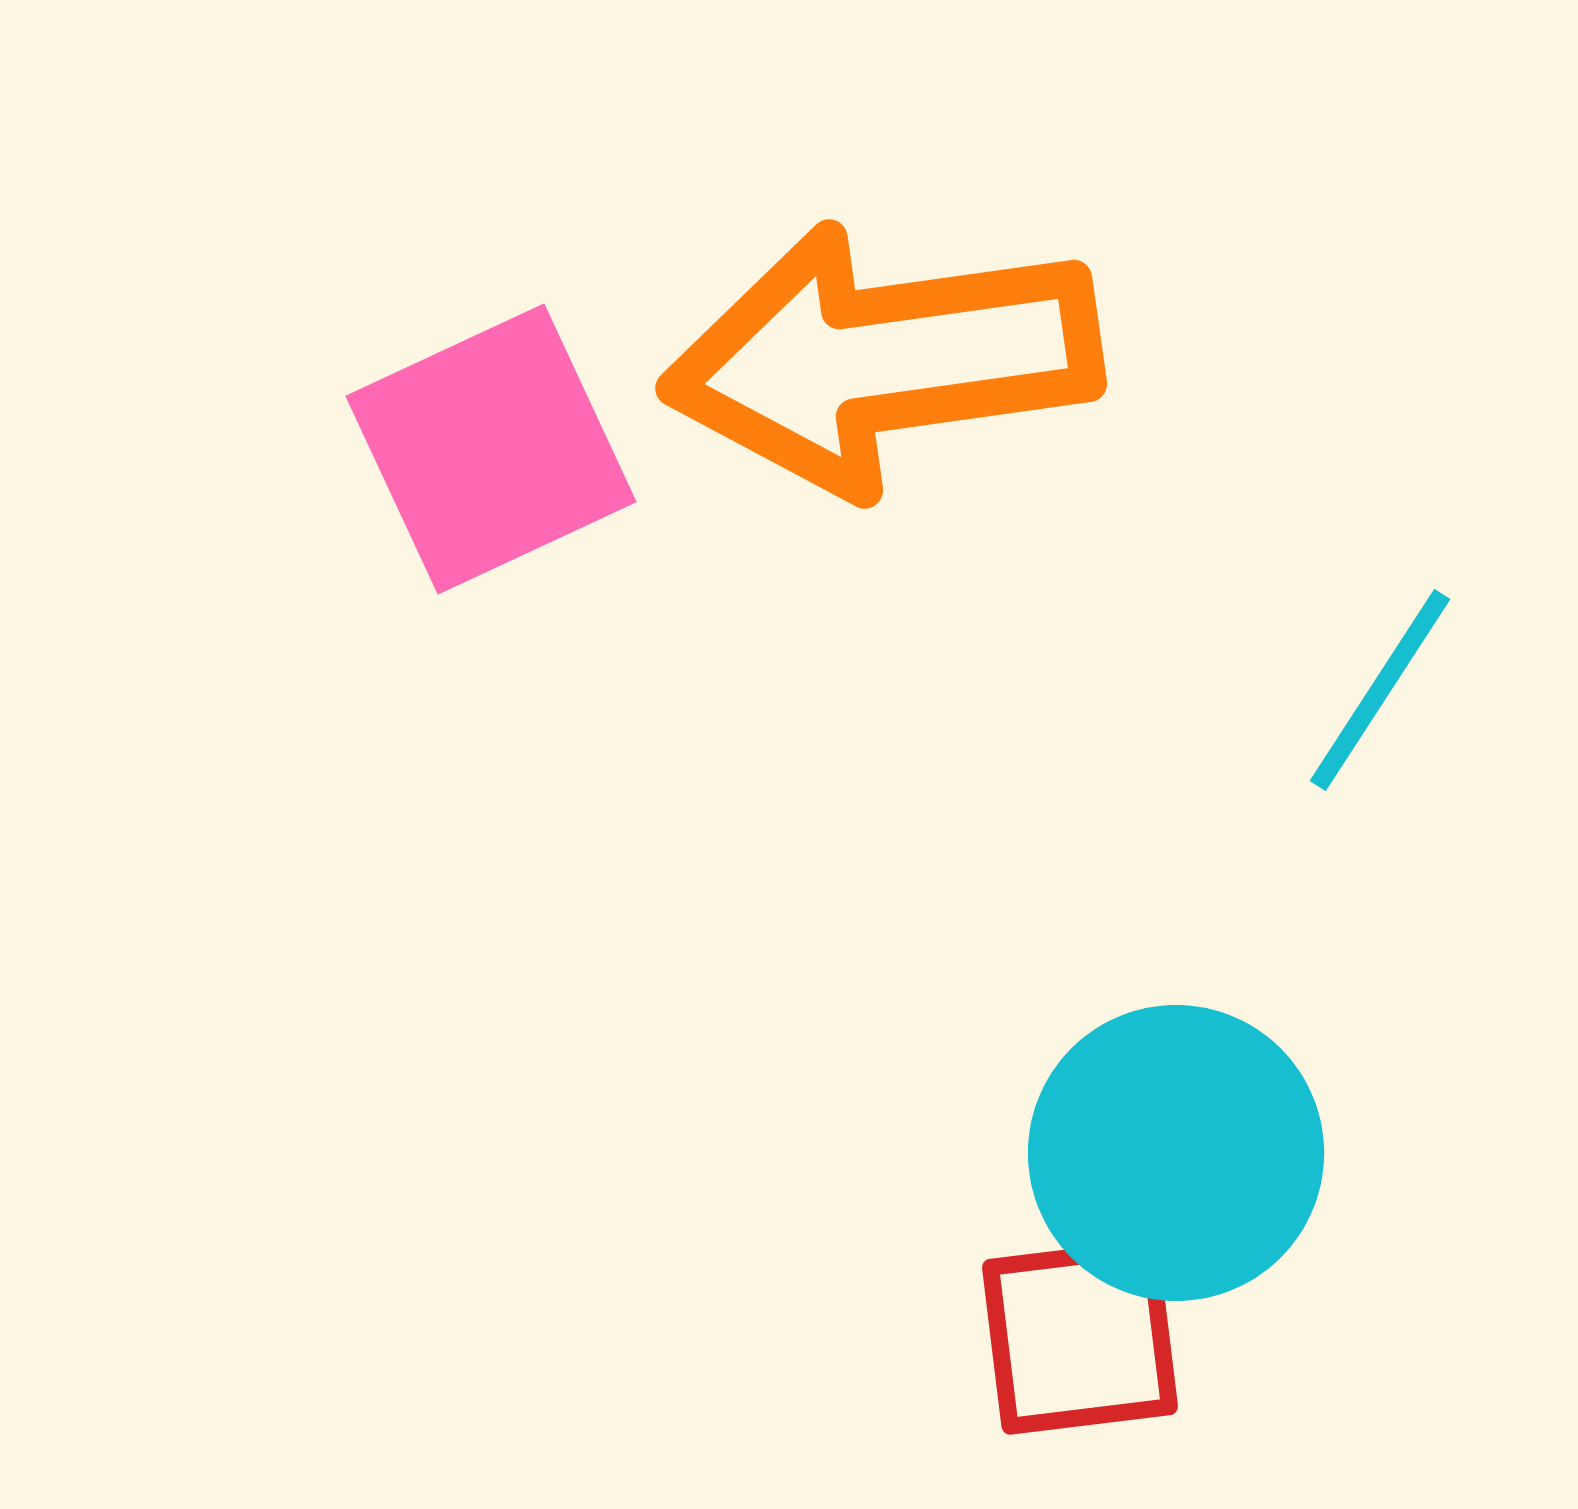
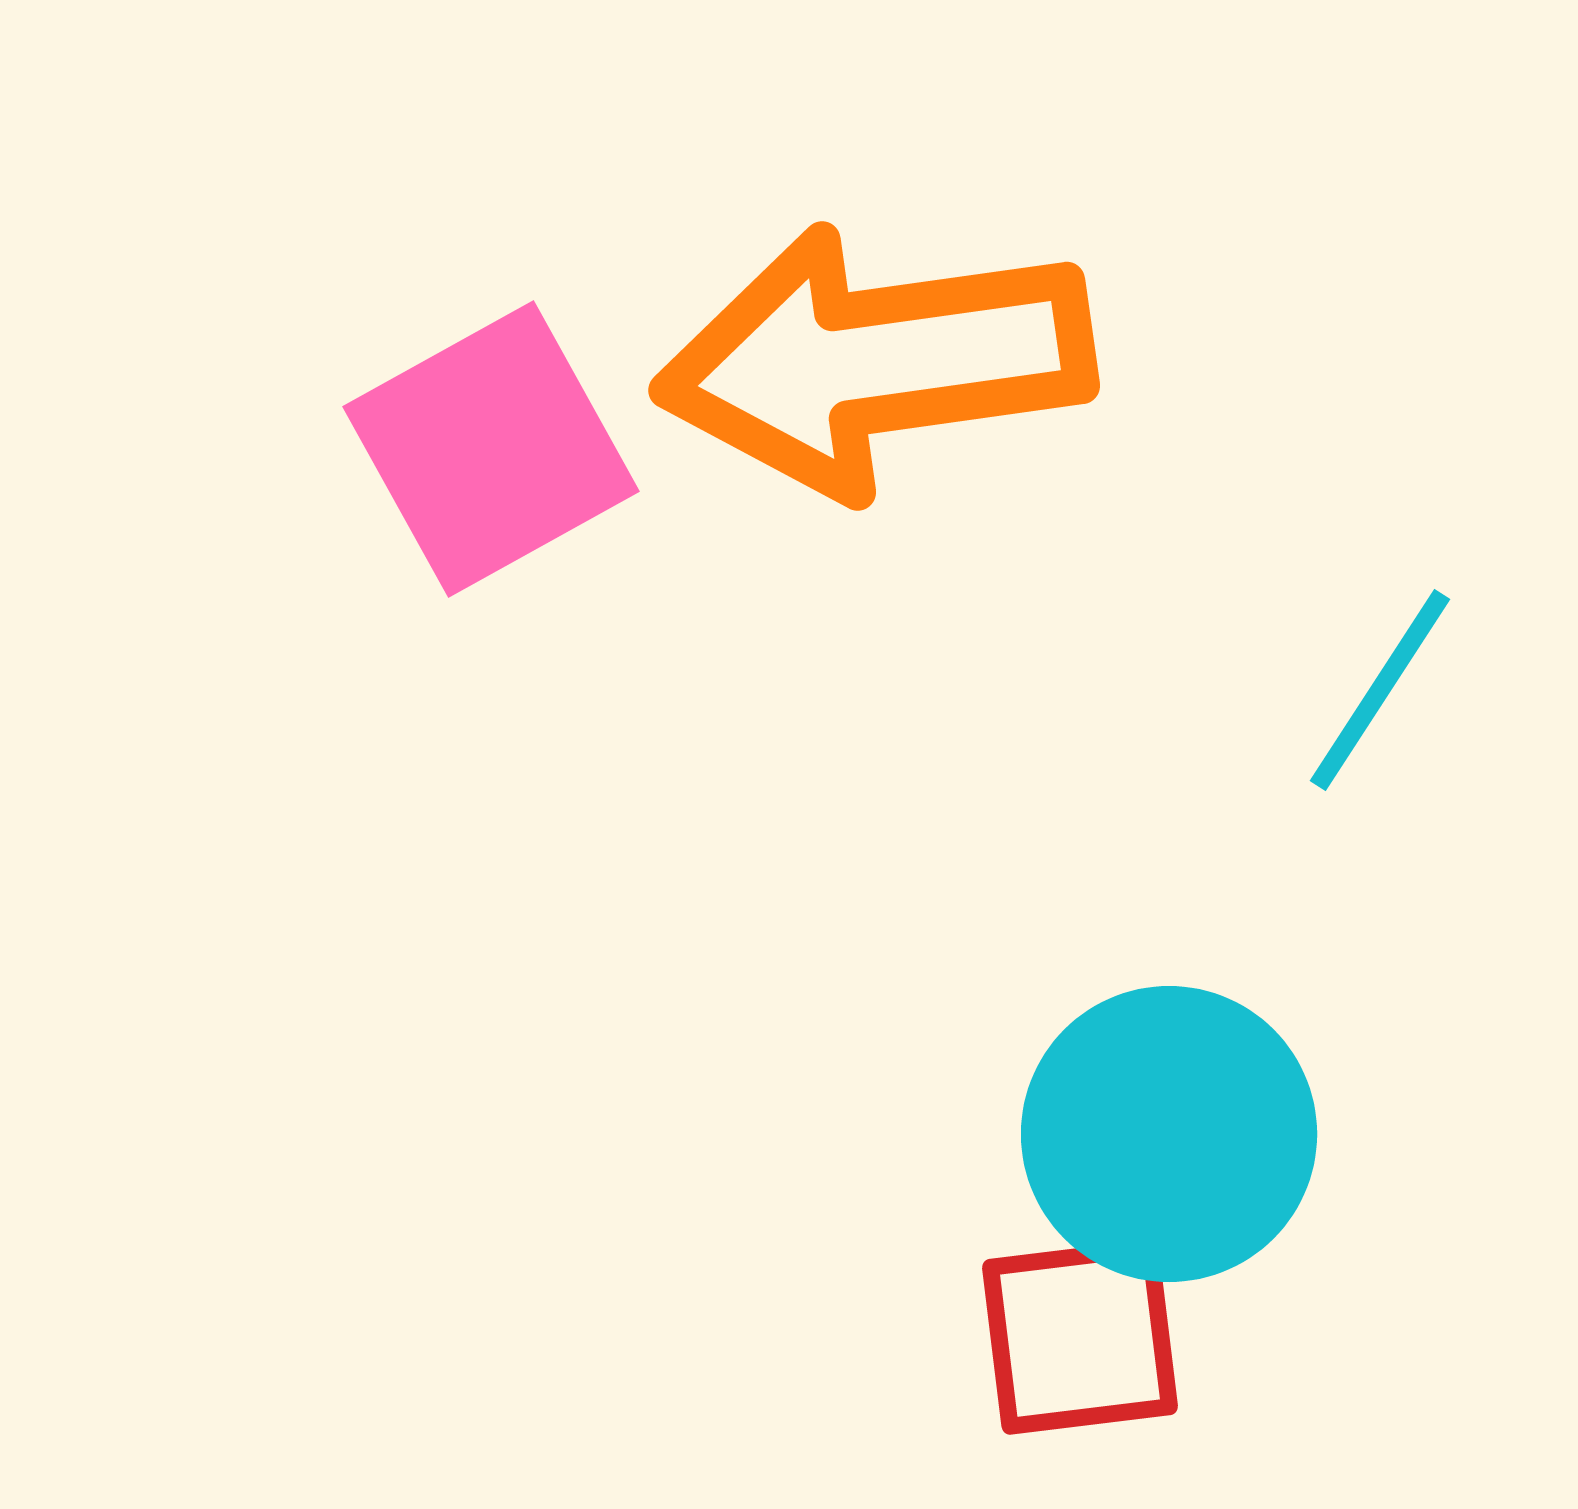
orange arrow: moved 7 px left, 2 px down
pink square: rotated 4 degrees counterclockwise
cyan circle: moved 7 px left, 19 px up
